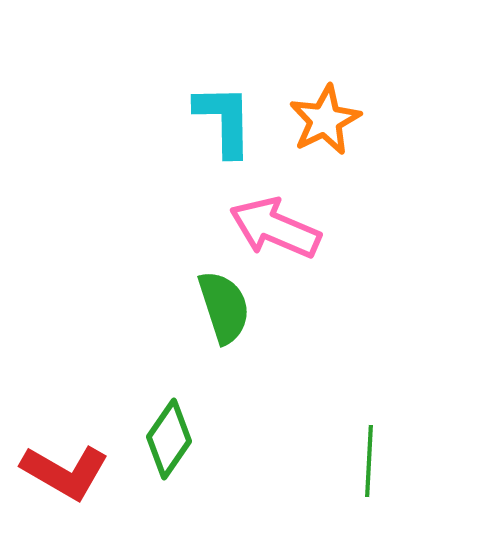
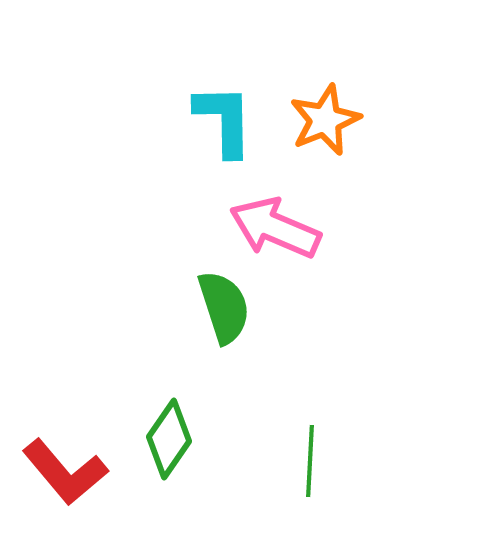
orange star: rotated 4 degrees clockwise
green line: moved 59 px left
red L-shape: rotated 20 degrees clockwise
